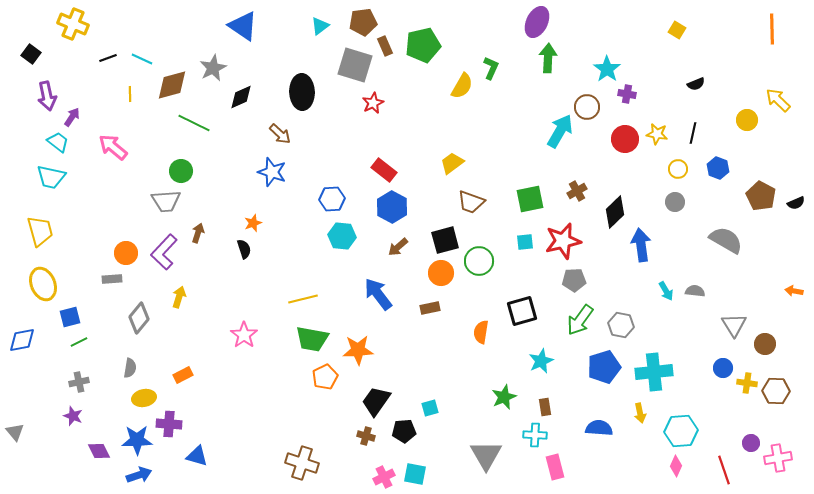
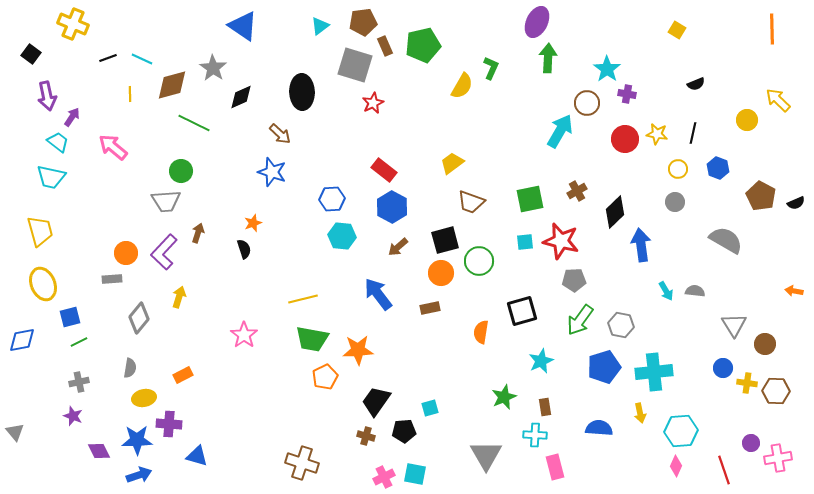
gray star at (213, 68): rotated 12 degrees counterclockwise
brown circle at (587, 107): moved 4 px up
red star at (563, 241): moved 2 px left; rotated 27 degrees clockwise
